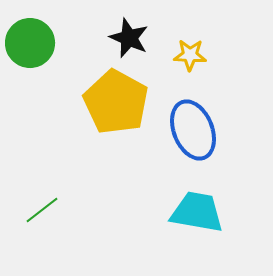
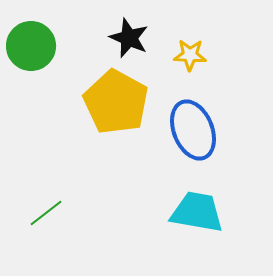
green circle: moved 1 px right, 3 px down
green line: moved 4 px right, 3 px down
